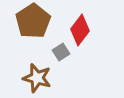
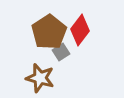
brown pentagon: moved 16 px right, 11 px down
brown star: moved 3 px right
